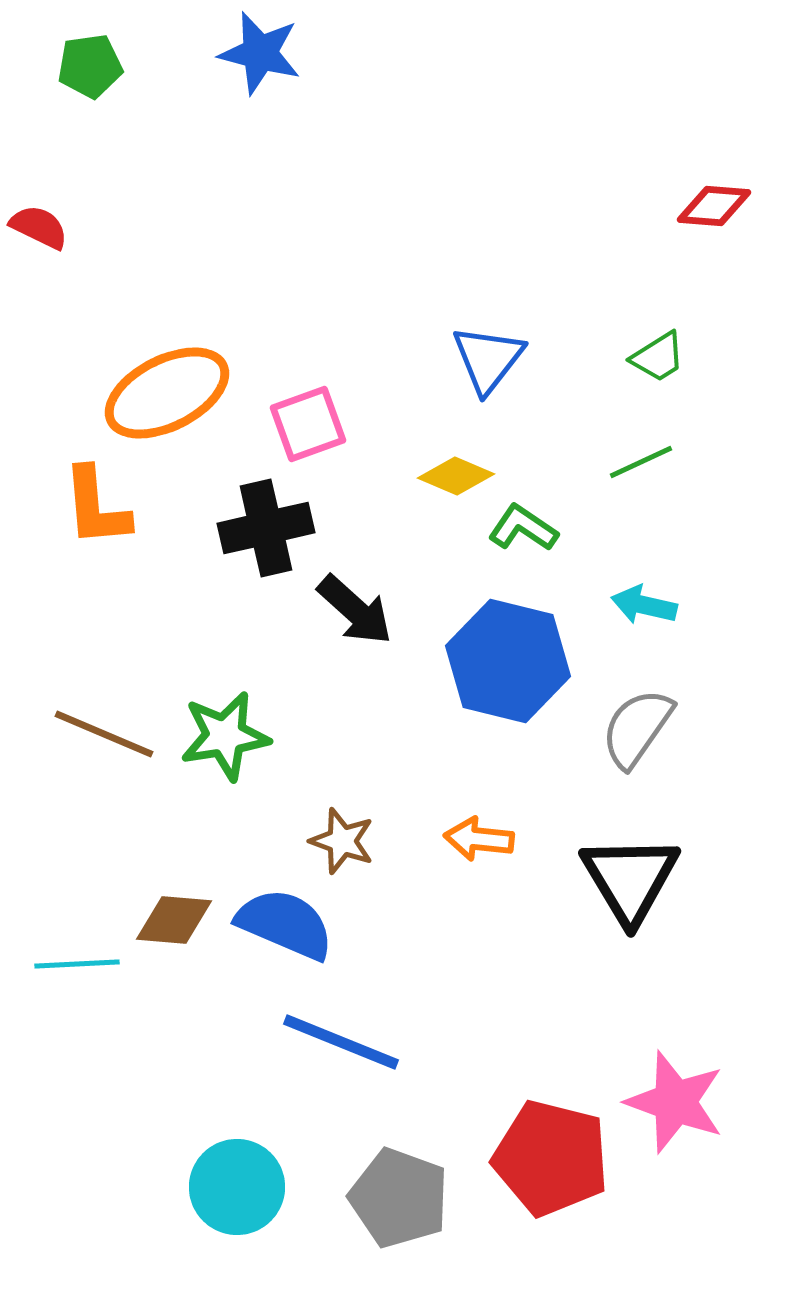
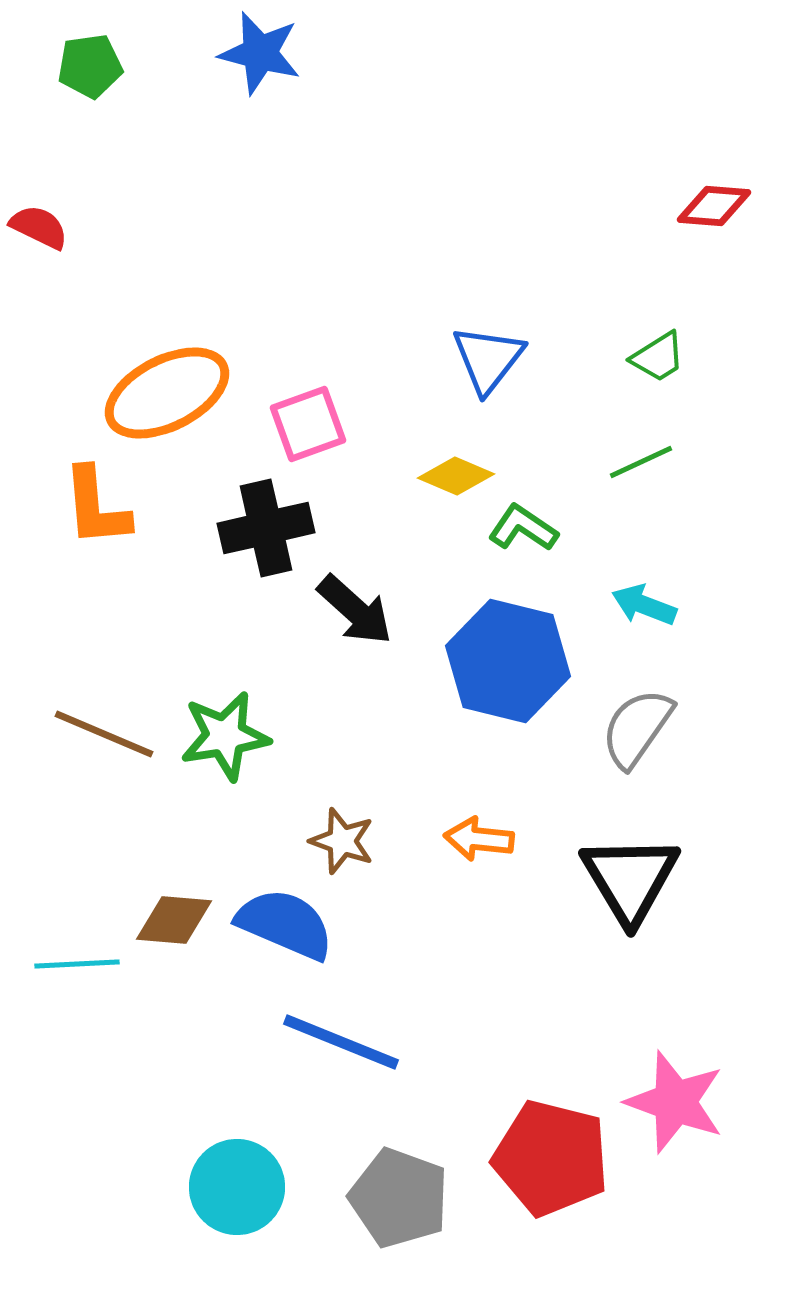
cyan arrow: rotated 8 degrees clockwise
